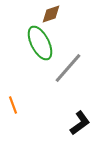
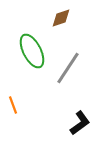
brown diamond: moved 10 px right, 4 px down
green ellipse: moved 8 px left, 8 px down
gray line: rotated 8 degrees counterclockwise
